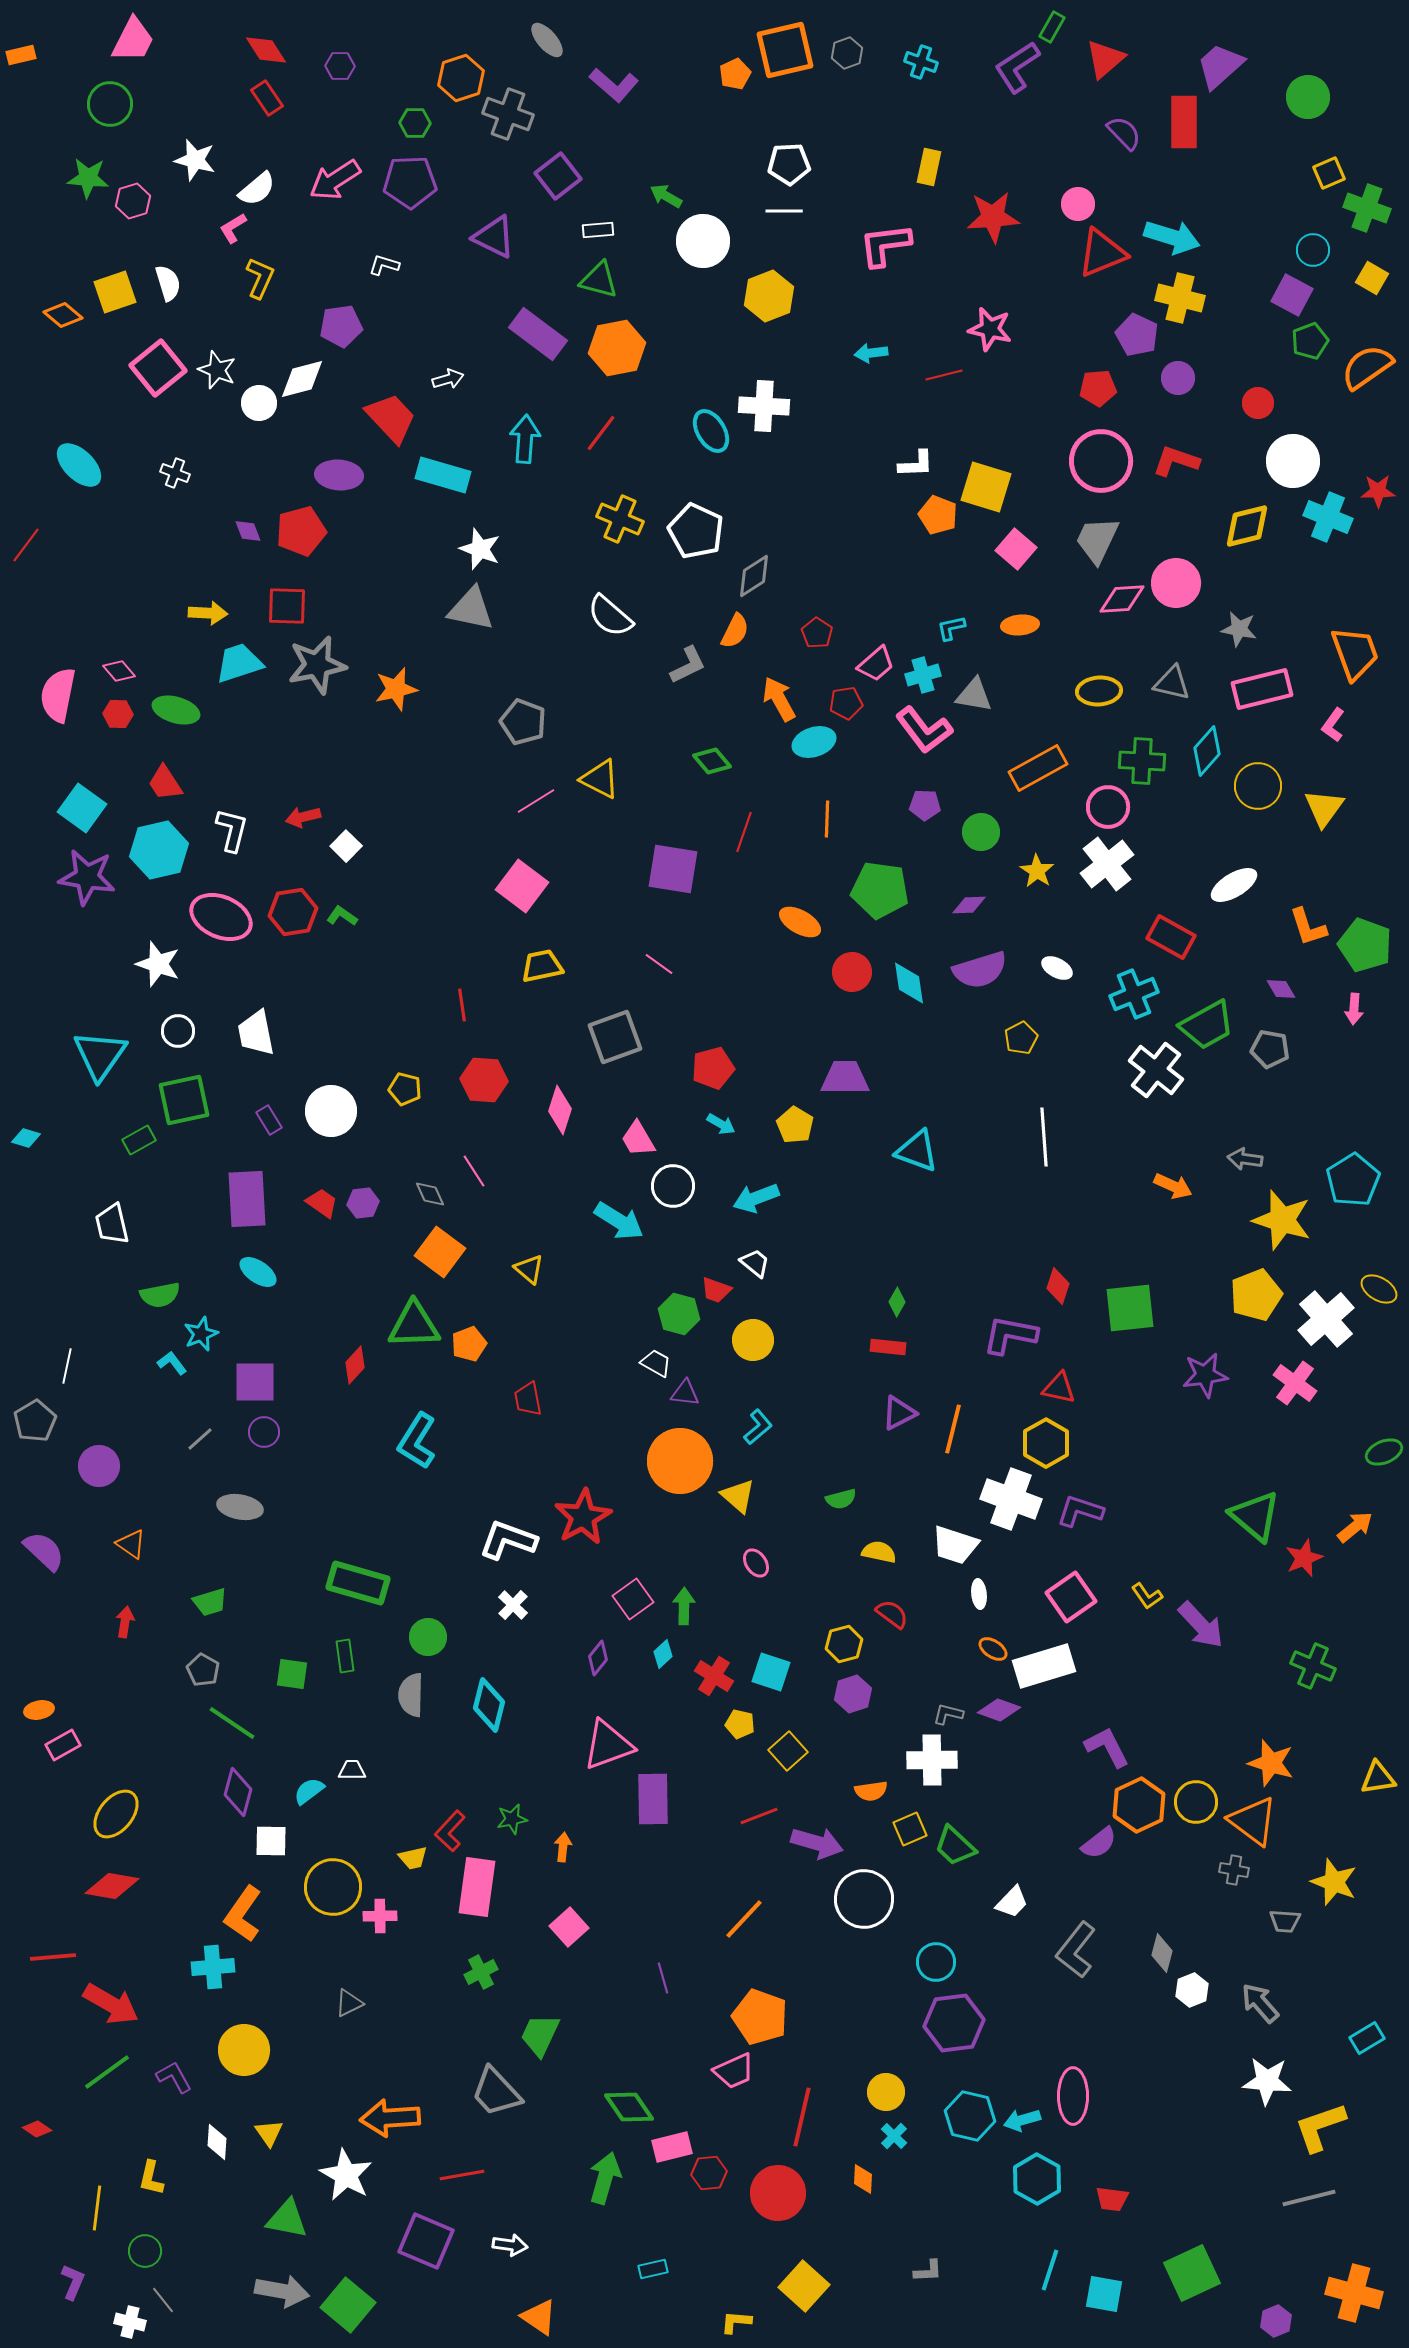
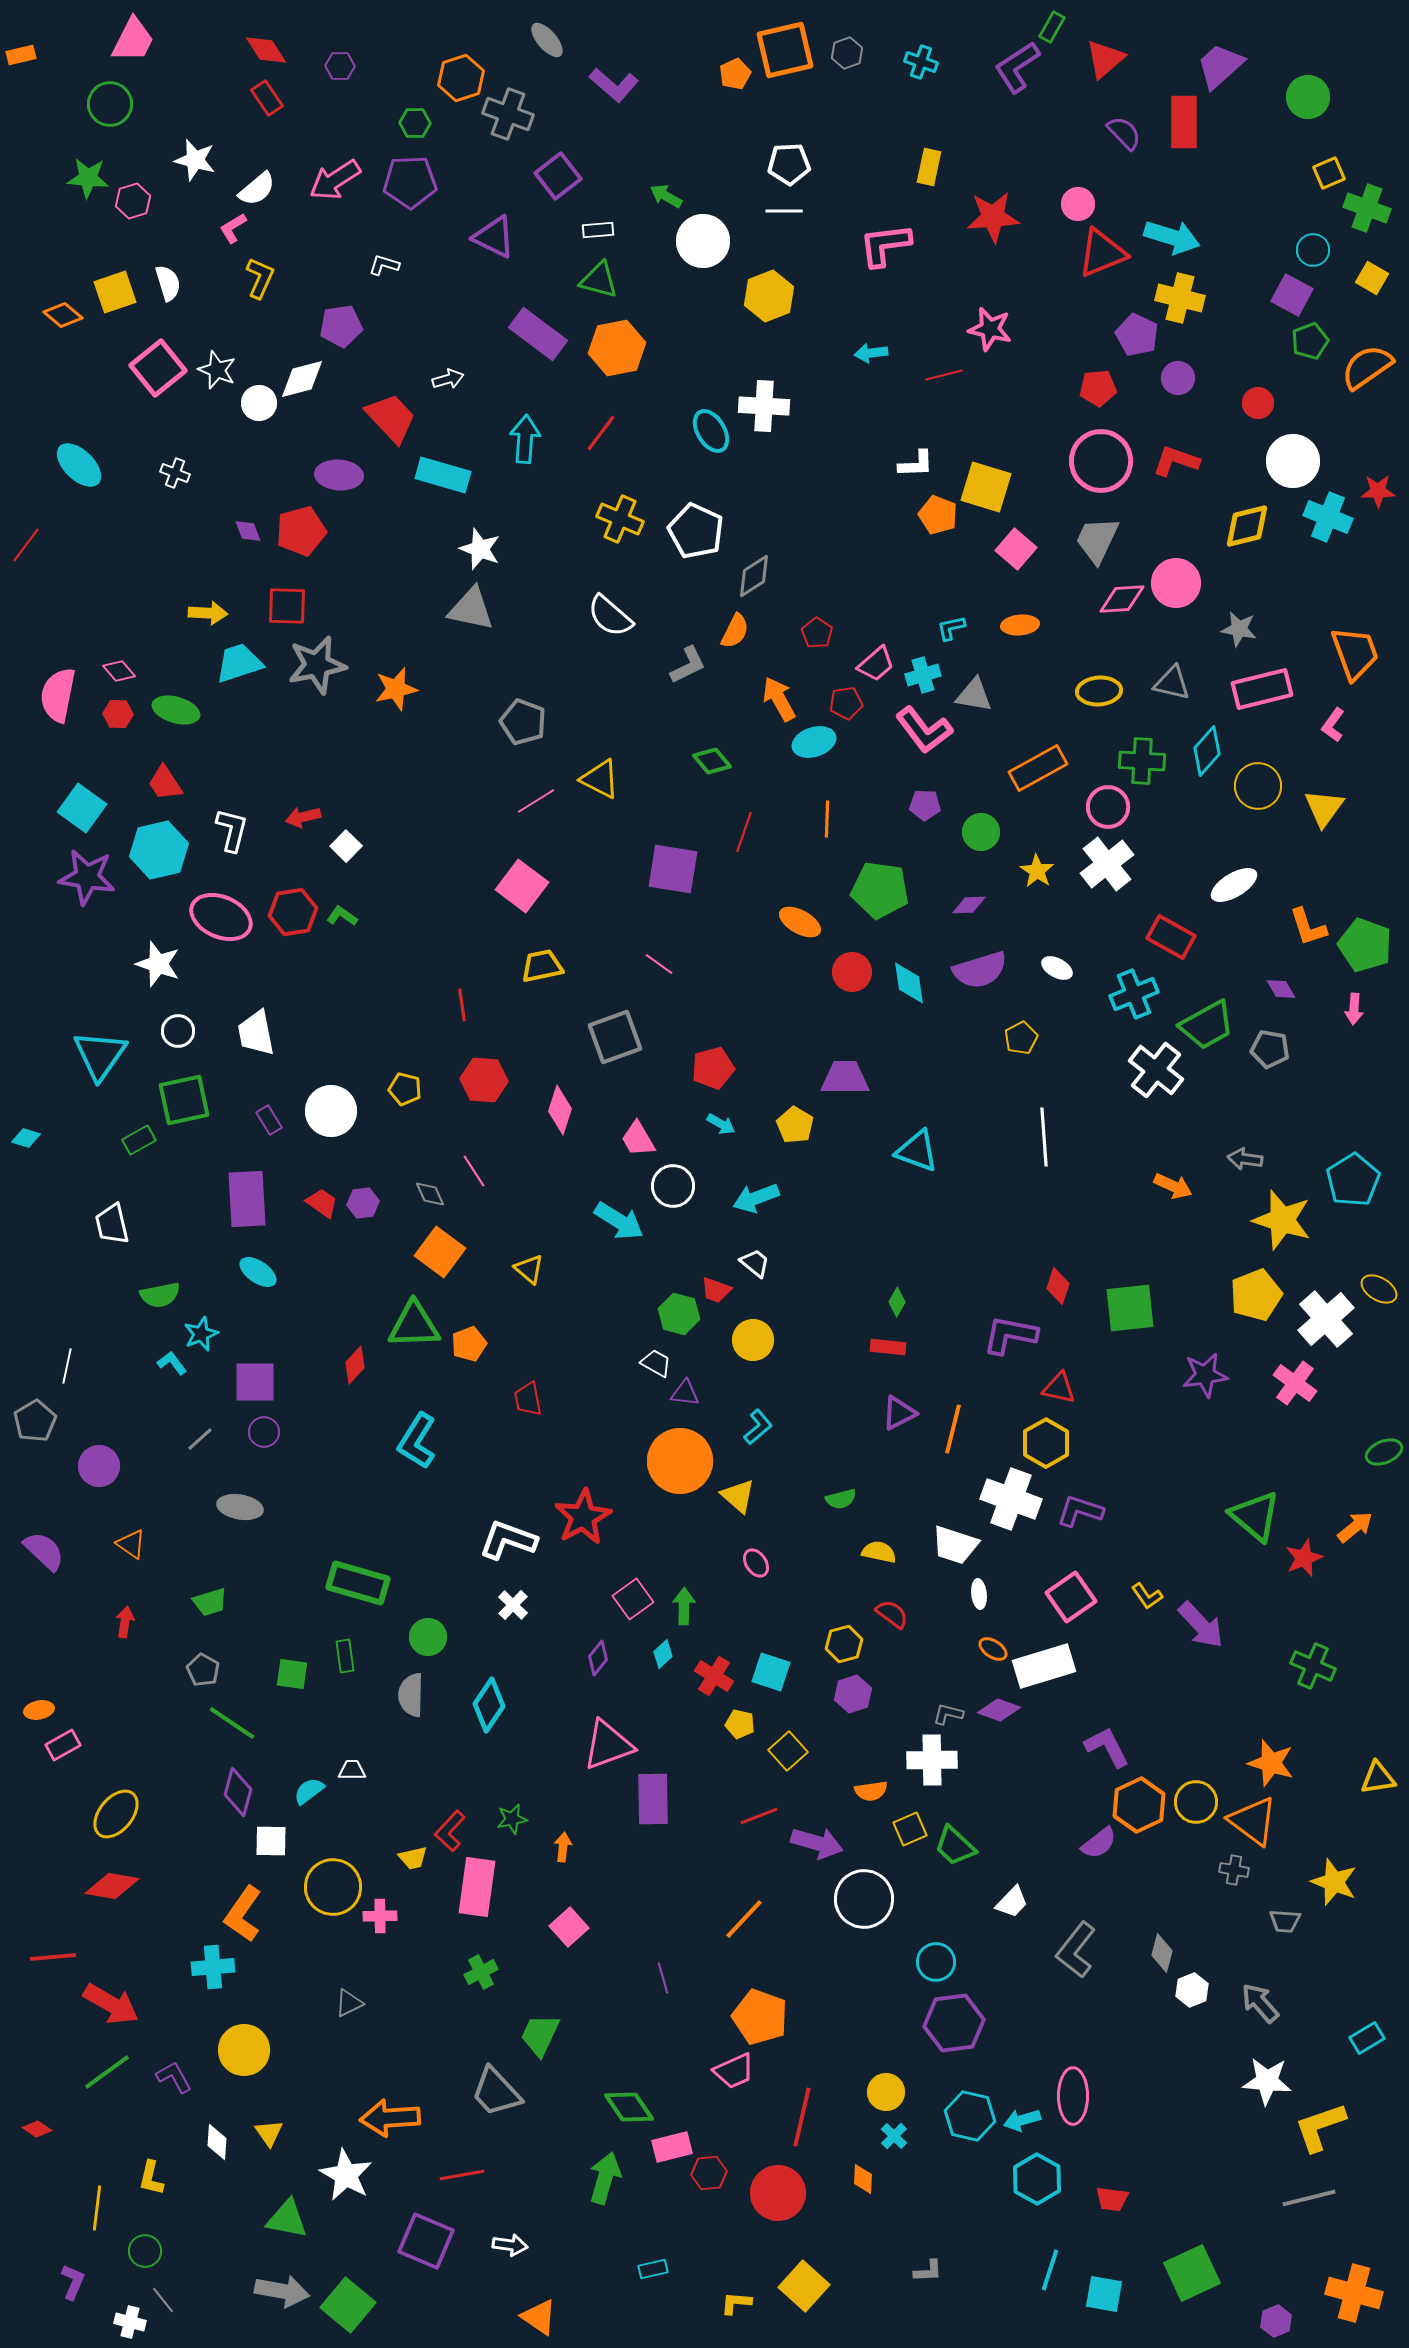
cyan diamond at (489, 1705): rotated 20 degrees clockwise
yellow L-shape at (736, 2322): moved 19 px up
